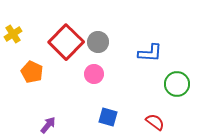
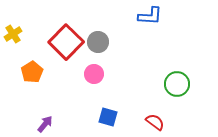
blue L-shape: moved 37 px up
orange pentagon: rotated 15 degrees clockwise
purple arrow: moved 3 px left, 1 px up
